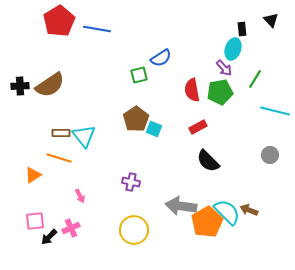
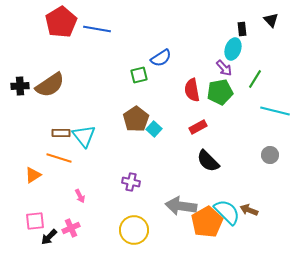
red pentagon: moved 2 px right, 1 px down
cyan square: rotated 21 degrees clockwise
